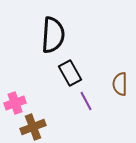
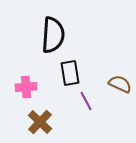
black rectangle: rotated 20 degrees clockwise
brown semicircle: rotated 115 degrees clockwise
pink cross: moved 11 px right, 16 px up; rotated 15 degrees clockwise
brown cross: moved 7 px right, 5 px up; rotated 25 degrees counterclockwise
